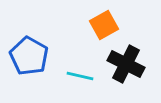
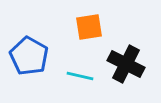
orange square: moved 15 px left, 2 px down; rotated 20 degrees clockwise
